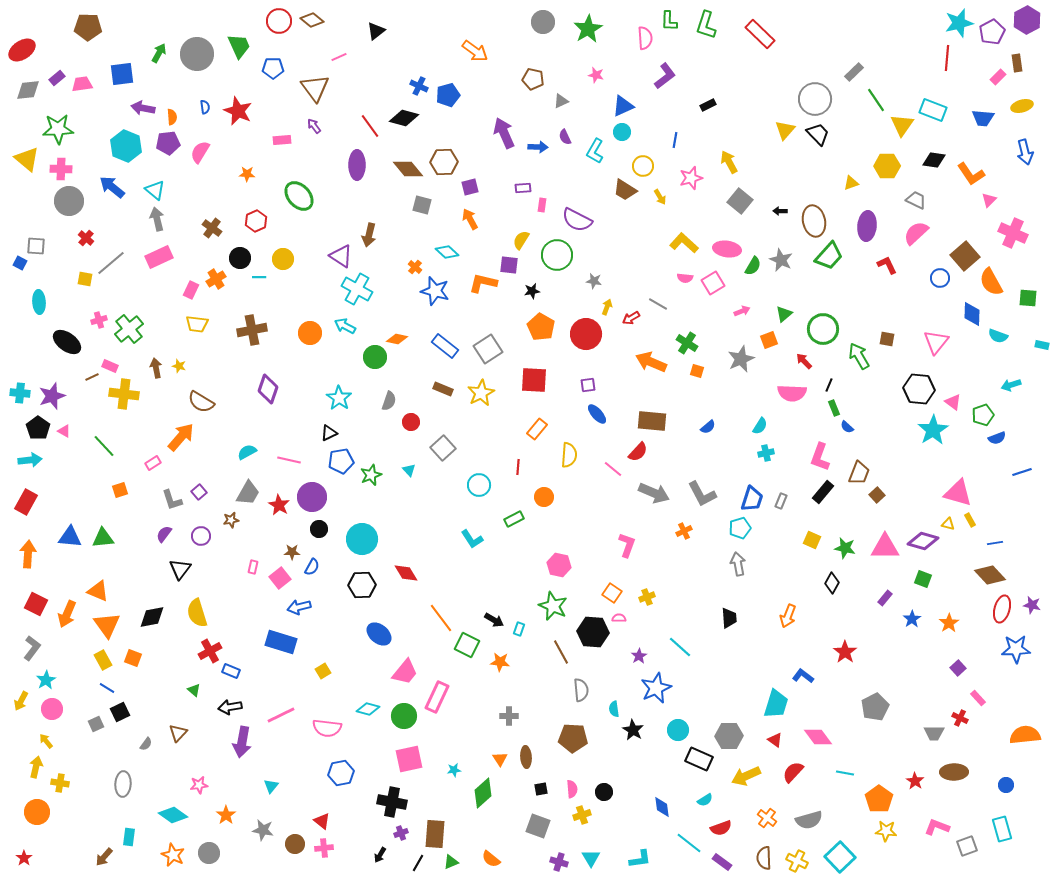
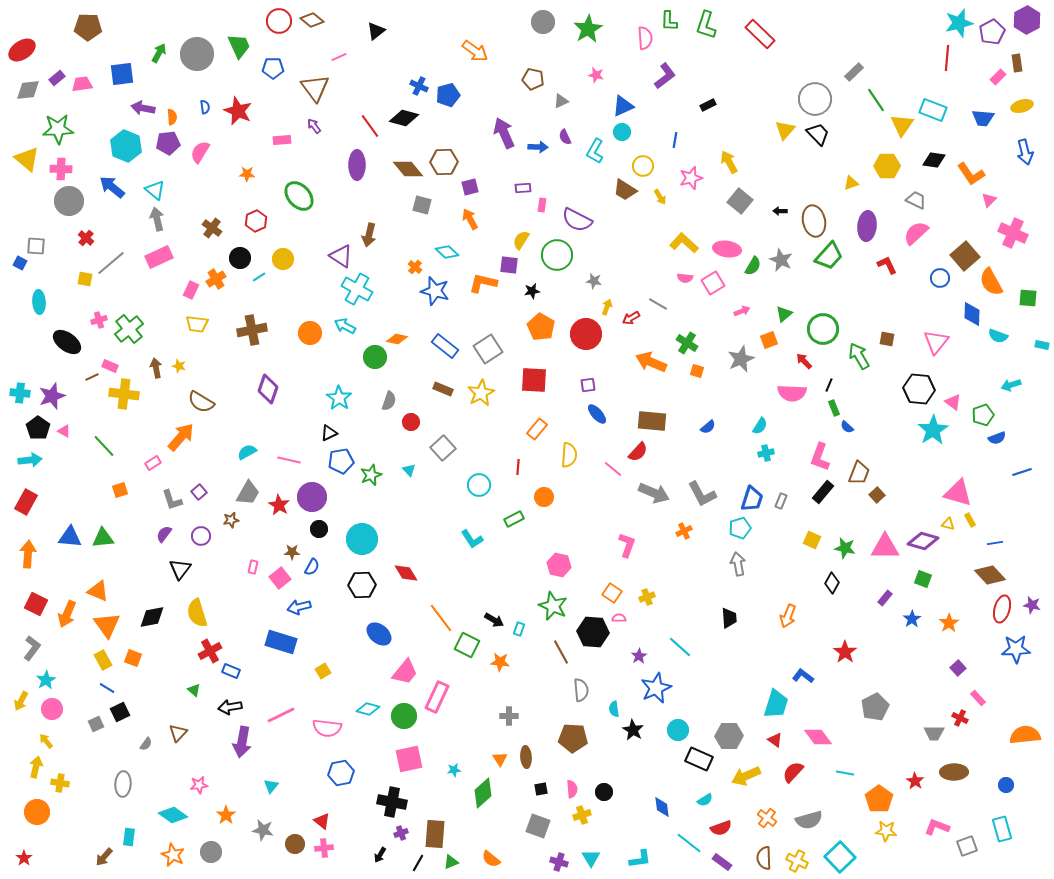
cyan line at (259, 277): rotated 32 degrees counterclockwise
gray circle at (209, 853): moved 2 px right, 1 px up
